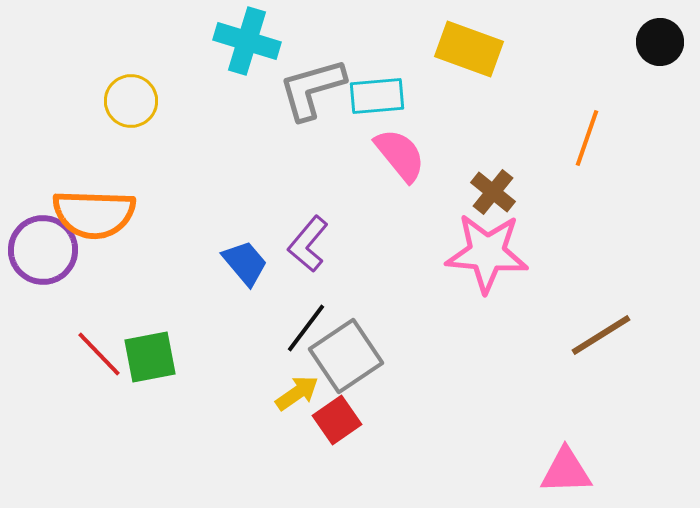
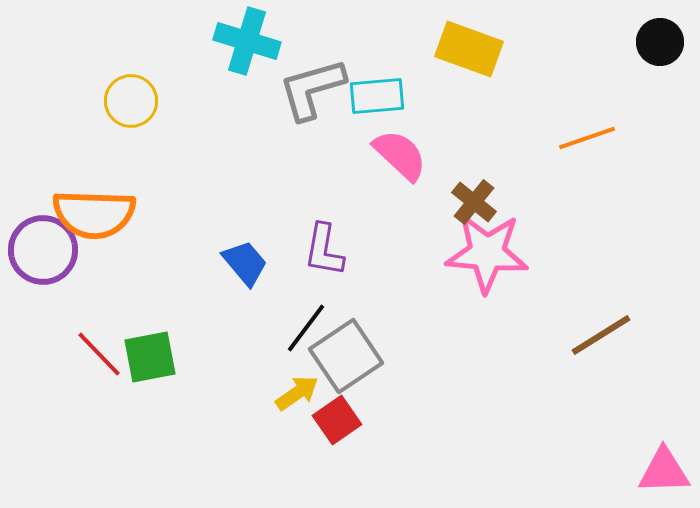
orange line: rotated 52 degrees clockwise
pink semicircle: rotated 8 degrees counterclockwise
brown cross: moved 19 px left, 10 px down
purple L-shape: moved 16 px right, 6 px down; rotated 30 degrees counterclockwise
pink triangle: moved 98 px right
